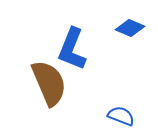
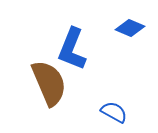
blue semicircle: moved 7 px left, 4 px up; rotated 8 degrees clockwise
